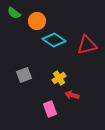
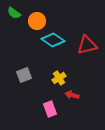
cyan diamond: moved 1 px left
